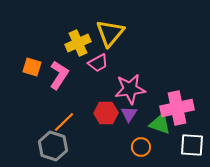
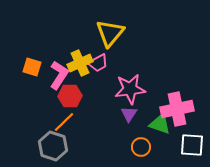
yellow cross: moved 2 px right, 20 px down
pink cross: moved 1 px down
red hexagon: moved 36 px left, 17 px up
